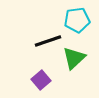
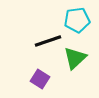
green triangle: moved 1 px right
purple square: moved 1 px left, 1 px up; rotated 18 degrees counterclockwise
